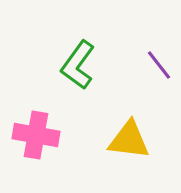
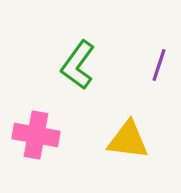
purple line: rotated 56 degrees clockwise
yellow triangle: moved 1 px left
